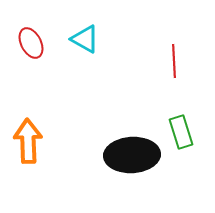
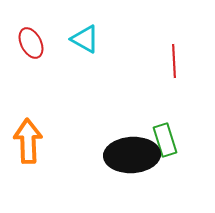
green rectangle: moved 16 px left, 8 px down
